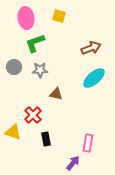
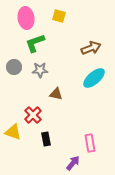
pink rectangle: moved 2 px right; rotated 18 degrees counterclockwise
